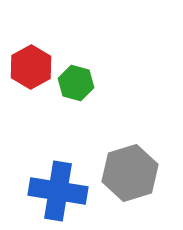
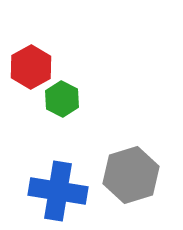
green hexagon: moved 14 px left, 16 px down; rotated 12 degrees clockwise
gray hexagon: moved 1 px right, 2 px down
